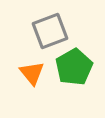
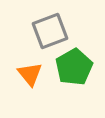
orange triangle: moved 2 px left, 1 px down
